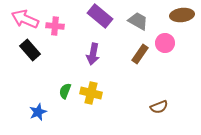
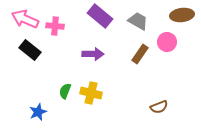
pink circle: moved 2 px right, 1 px up
black rectangle: rotated 10 degrees counterclockwise
purple arrow: rotated 100 degrees counterclockwise
